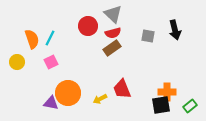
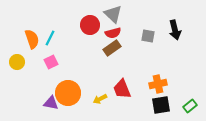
red circle: moved 2 px right, 1 px up
orange cross: moved 9 px left, 8 px up; rotated 12 degrees counterclockwise
